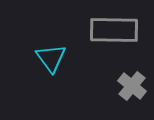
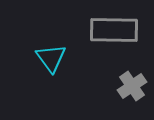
gray cross: rotated 16 degrees clockwise
